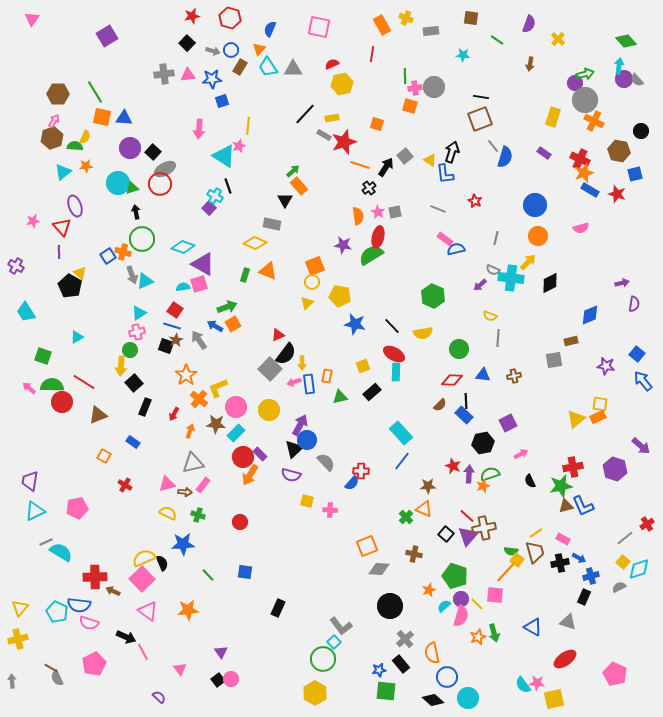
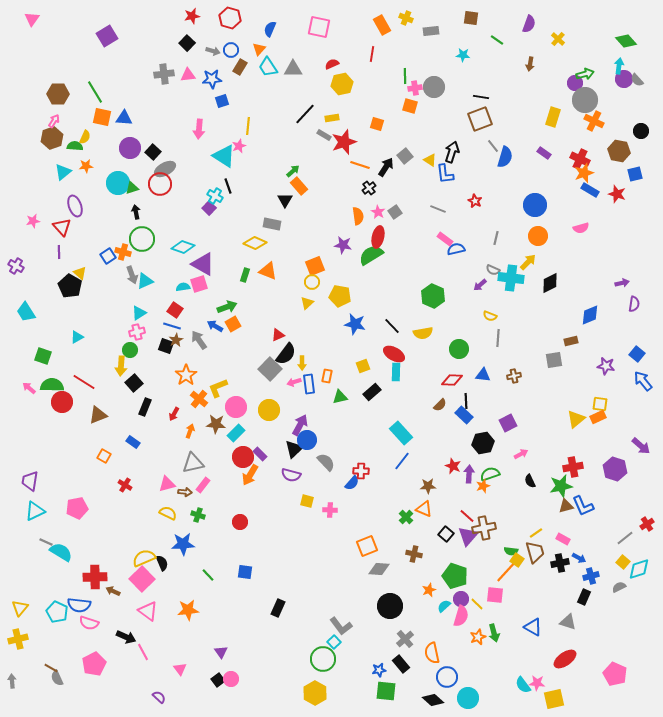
gray square at (395, 212): rotated 24 degrees counterclockwise
gray line at (46, 542): rotated 48 degrees clockwise
